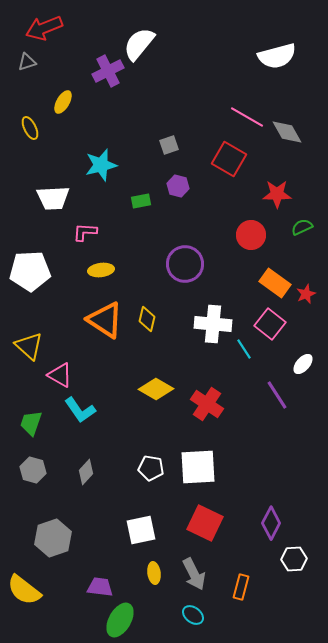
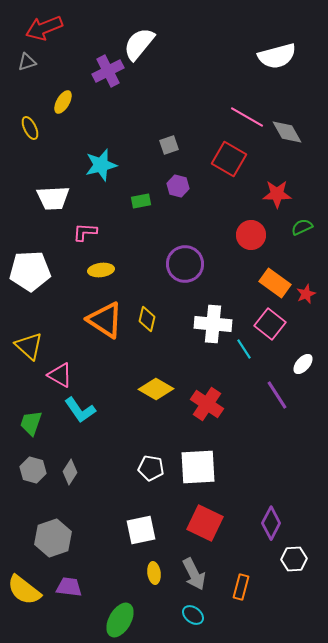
gray diamond at (86, 472): moved 16 px left; rotated 10 degrees counterclockwise
purple trapezoid at (100, 587): moved 31 px left
